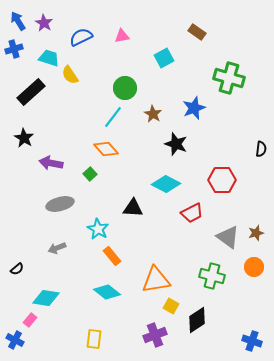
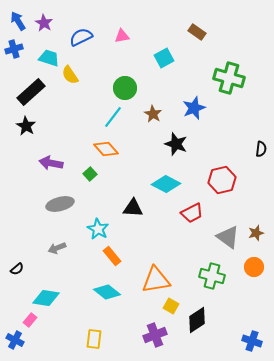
black star at (24, 138): moved 2 px right, 12 px up
red hexagon at (222, 180): rotated 12 degrees counterclockwise
